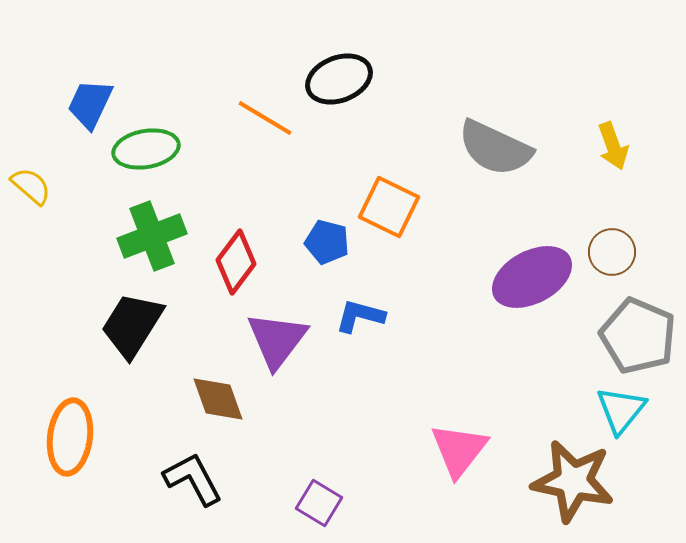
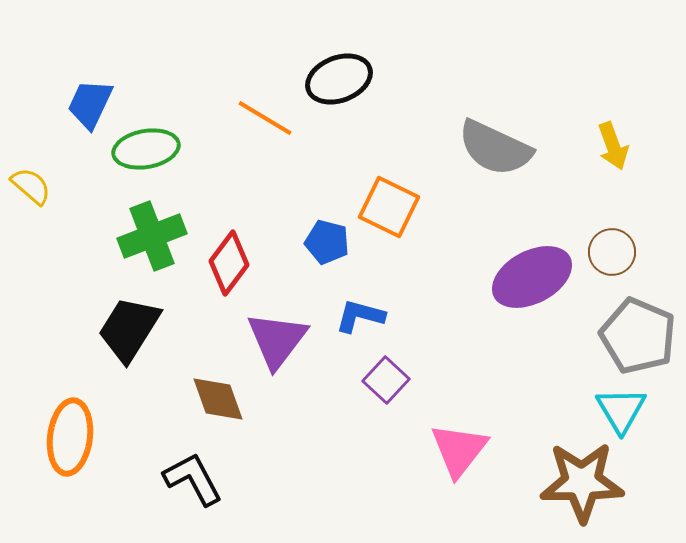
red diamond: moved 7 px left, 1 px down
black trapezoid: moved 3 px left, 4 px down
cyan triangle: rotated 10 degrees counterclockwise
brown star: moved 9 px right, 1 px down; rotated 12 degrees counterclockwise
purple square: moved 67 px right, 123 px up; rotated 12 degrees clockwise
